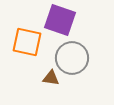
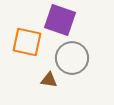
brown triangle: moved 2 px left, 2 px down
